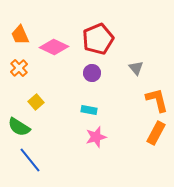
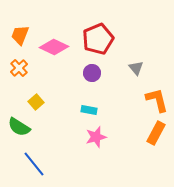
orange trapezoid: rotated 45 degrees clockwise
blue line: moved 4 px right, 4 px down
